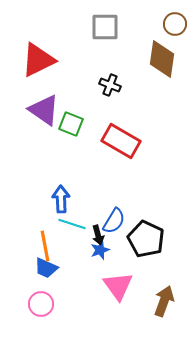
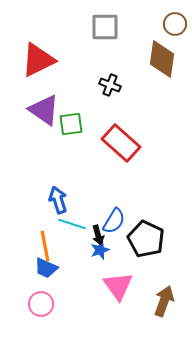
green square: rotated 30 degrees counterclockwise
red rectangle: moved 2 px down; rotated 12 degrees clockwise
blue arrow: moved 3 px left, 1 px down; rotated 16 degrees counterclockwise
